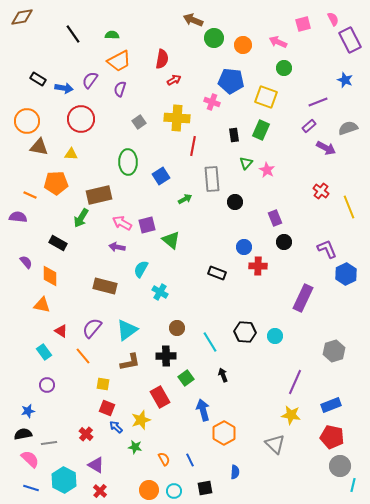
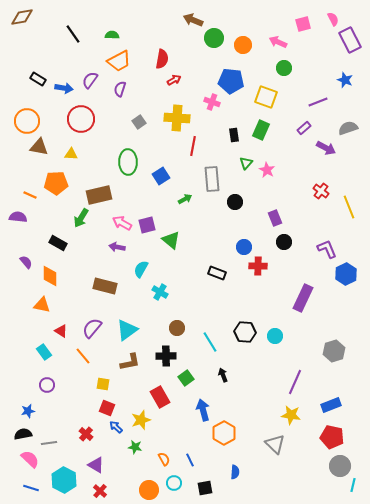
purple rectangle at (309, 126): moved 5 px left, 2 px down
cyan circle at (174, 491): moved 8 px up
